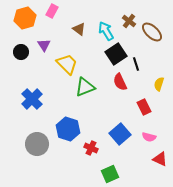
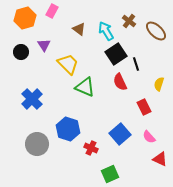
brown ellipse: moved 4 px right, 1 px up
yellow trapezoid: moved 1 px right
green triangle: rotated 45 degrees clockwise
pink semicircle: rotated 32 degrees clockwise
